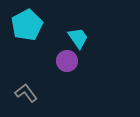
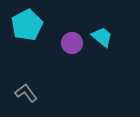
cyan trapezoid: moved 24 px right, 1 px up; rotated 15 degrees counterclockwise
purple circle: moved 5 px right, 18 px up
